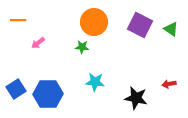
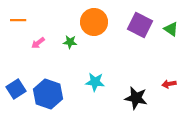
green star: moved 12 px left, 5 px up
blue hexagon: rotated 20 degrees clockwise
